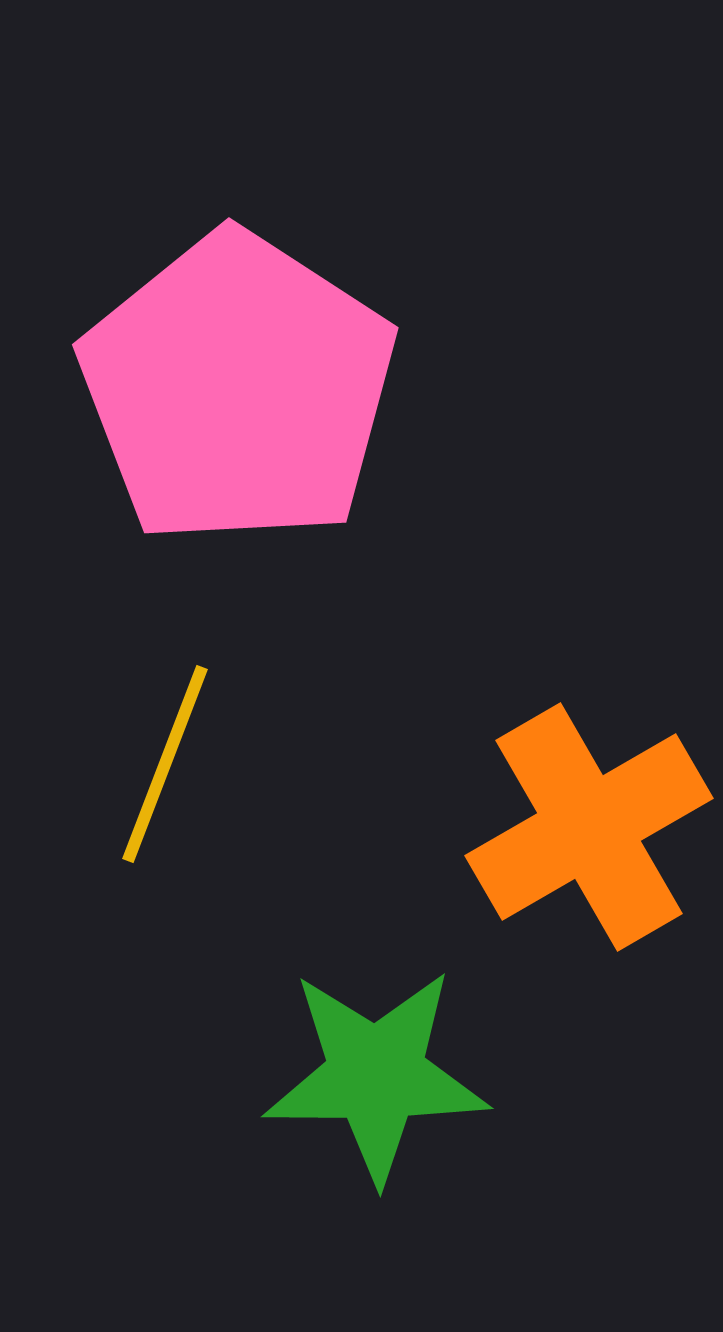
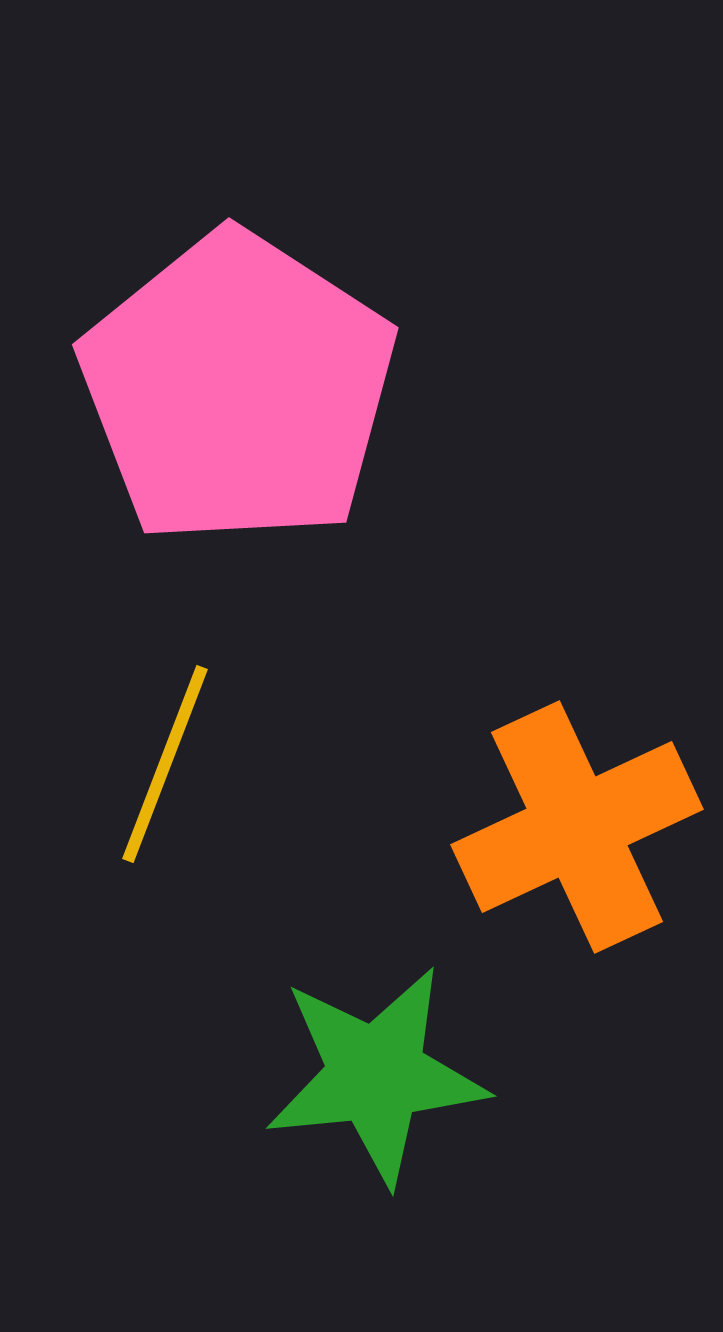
orange cross: moved 12 px left; rotated 5 degrees clockwise
green star: rotated 6 degrees counterclockwise
